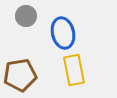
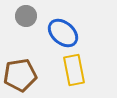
blue ellipse: rotated 36 degrees counterclockwise
